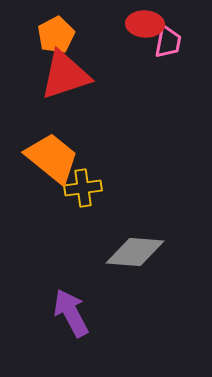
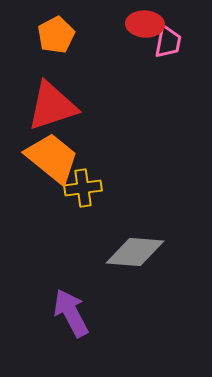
red triangle: moved 13 px left, 31 px down
